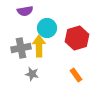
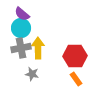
purple semicircle: moved 3 px left, 3 px down; rotated 49 degrees clockwise
cyan circle: moved 26 px left
red hexagon: moved 2 px left, 18 px down; rotated 15 degrees clockwise
yellow arrow: moved 1 px left, 2 px down
orange rectangle: moved 4 px down
